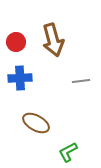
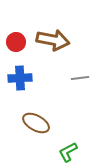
brown arrow: rotated 64 degrees counterclockwise
gray line: moved 1 px left, 3 px up
